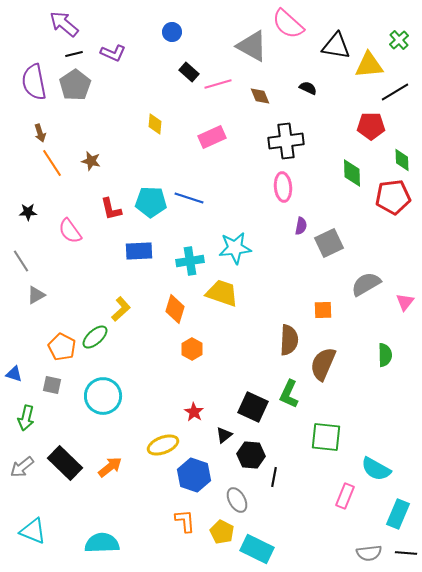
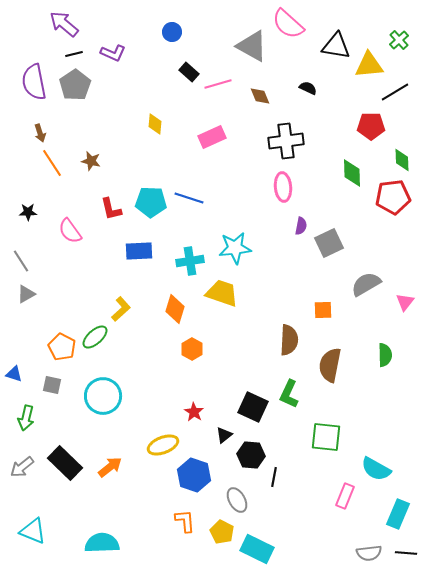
gray triangle at (36, 295): moved 10 px left, 1 px up
brown semicircle at (323, 364): moved 7 px right, 1 px down; rotated 12 degrees counterclockwise
